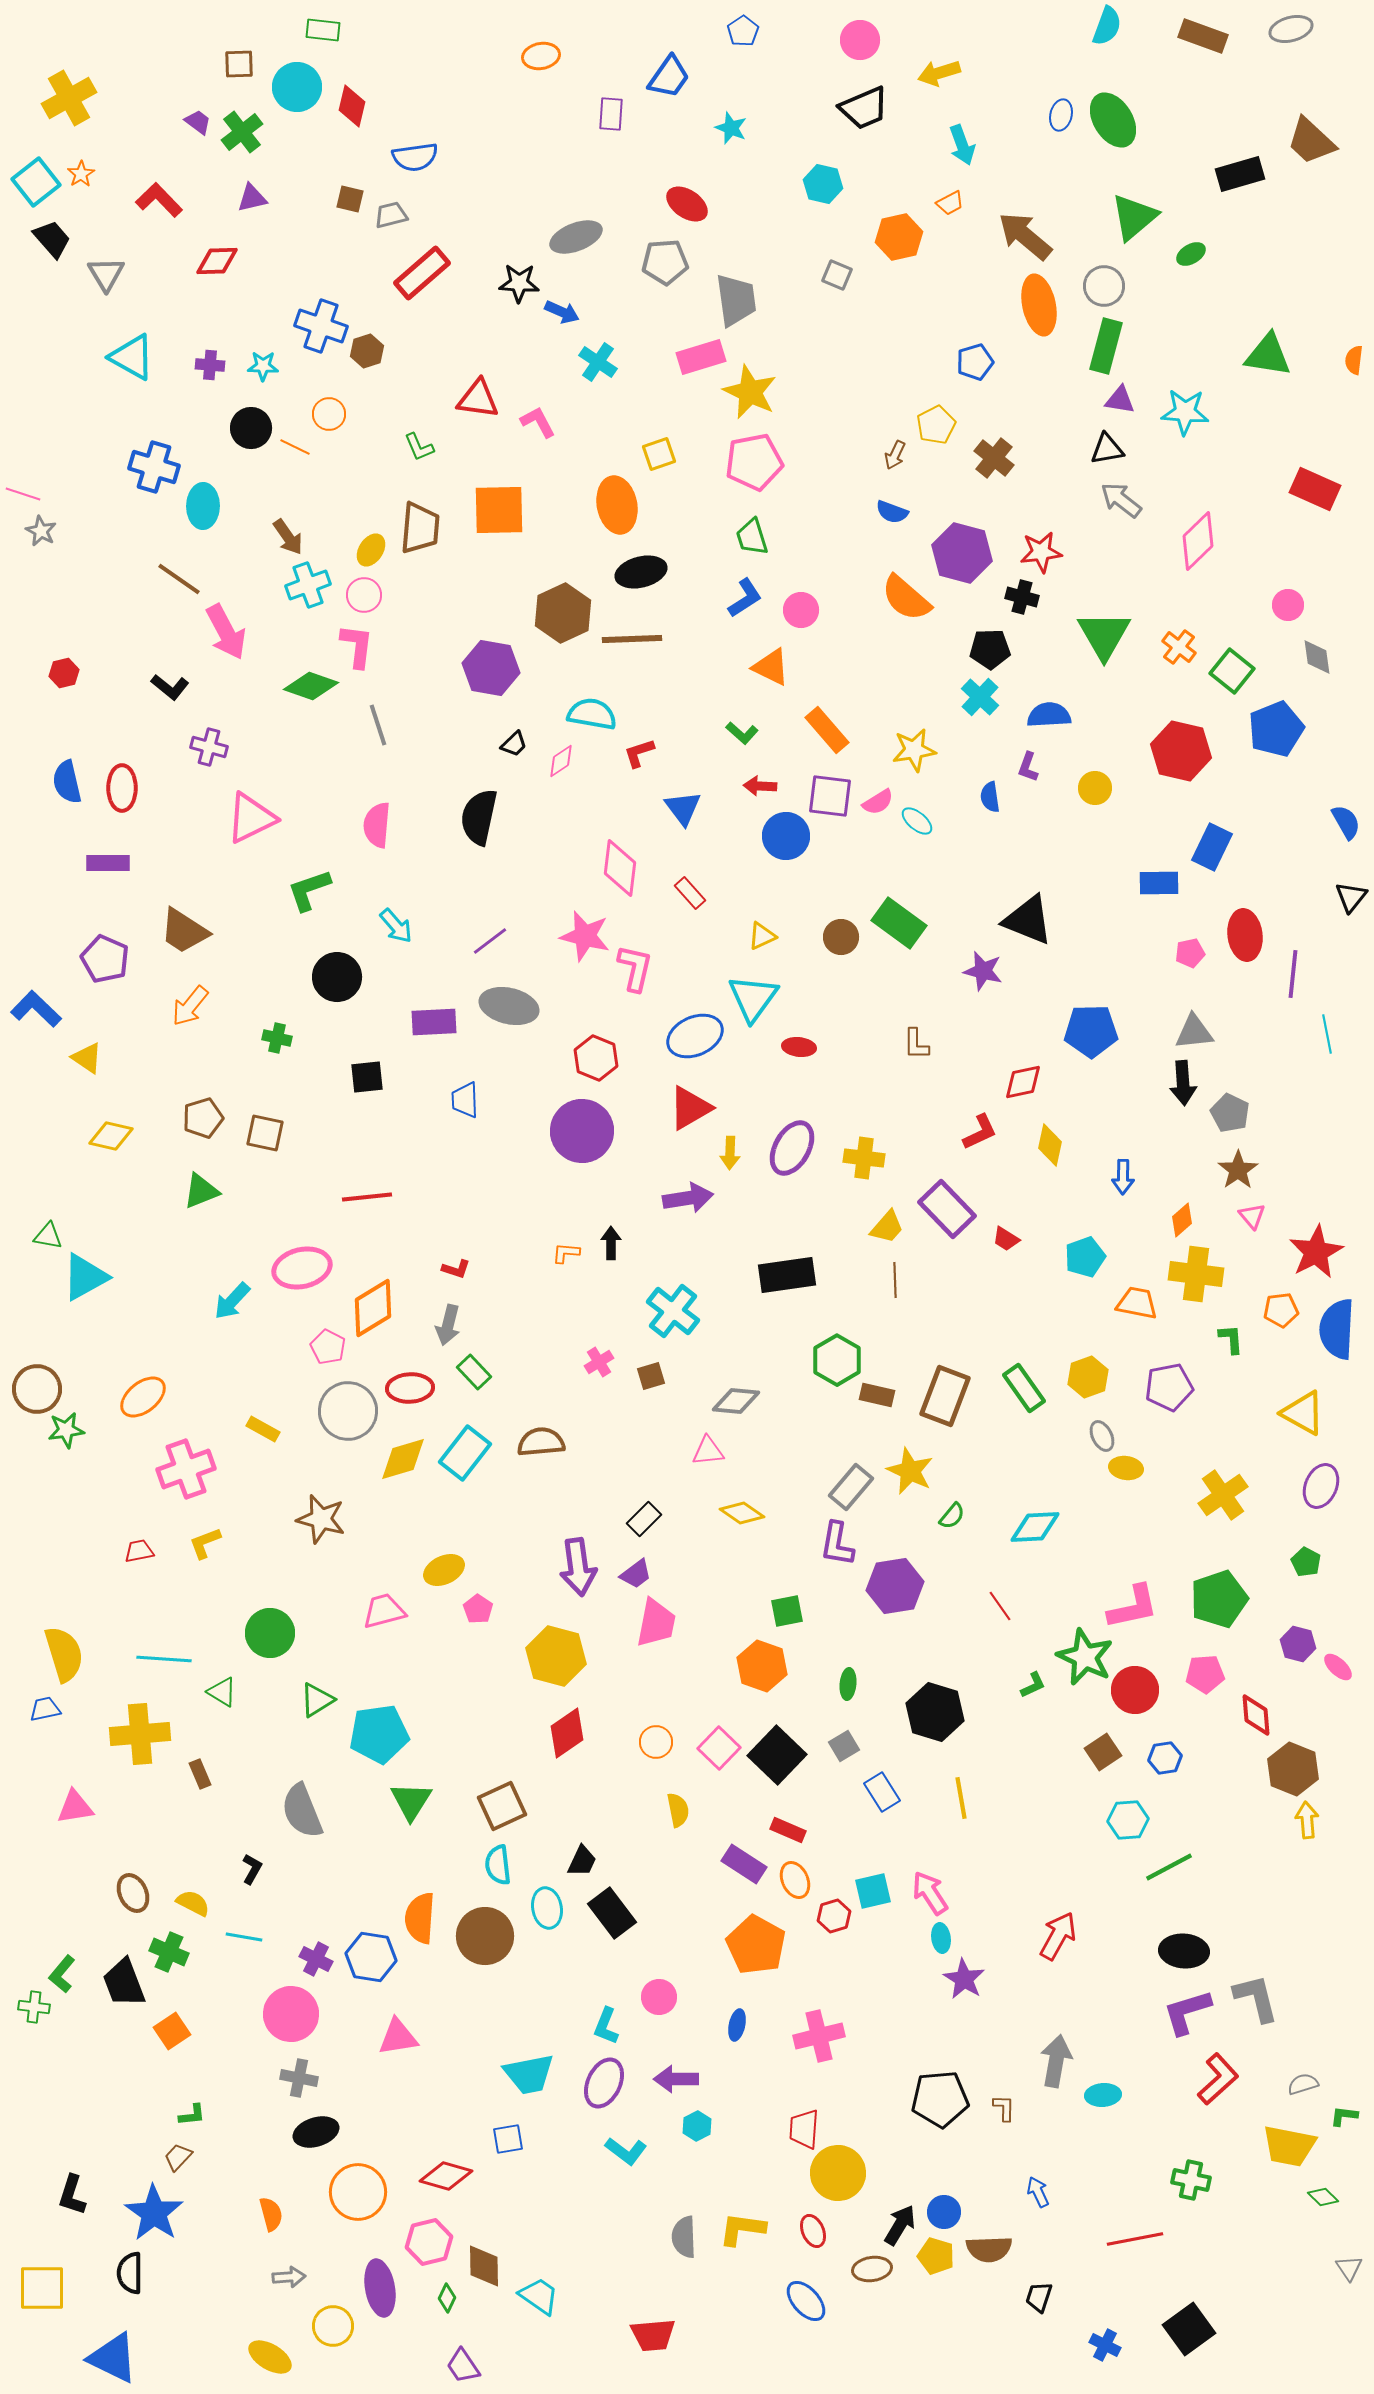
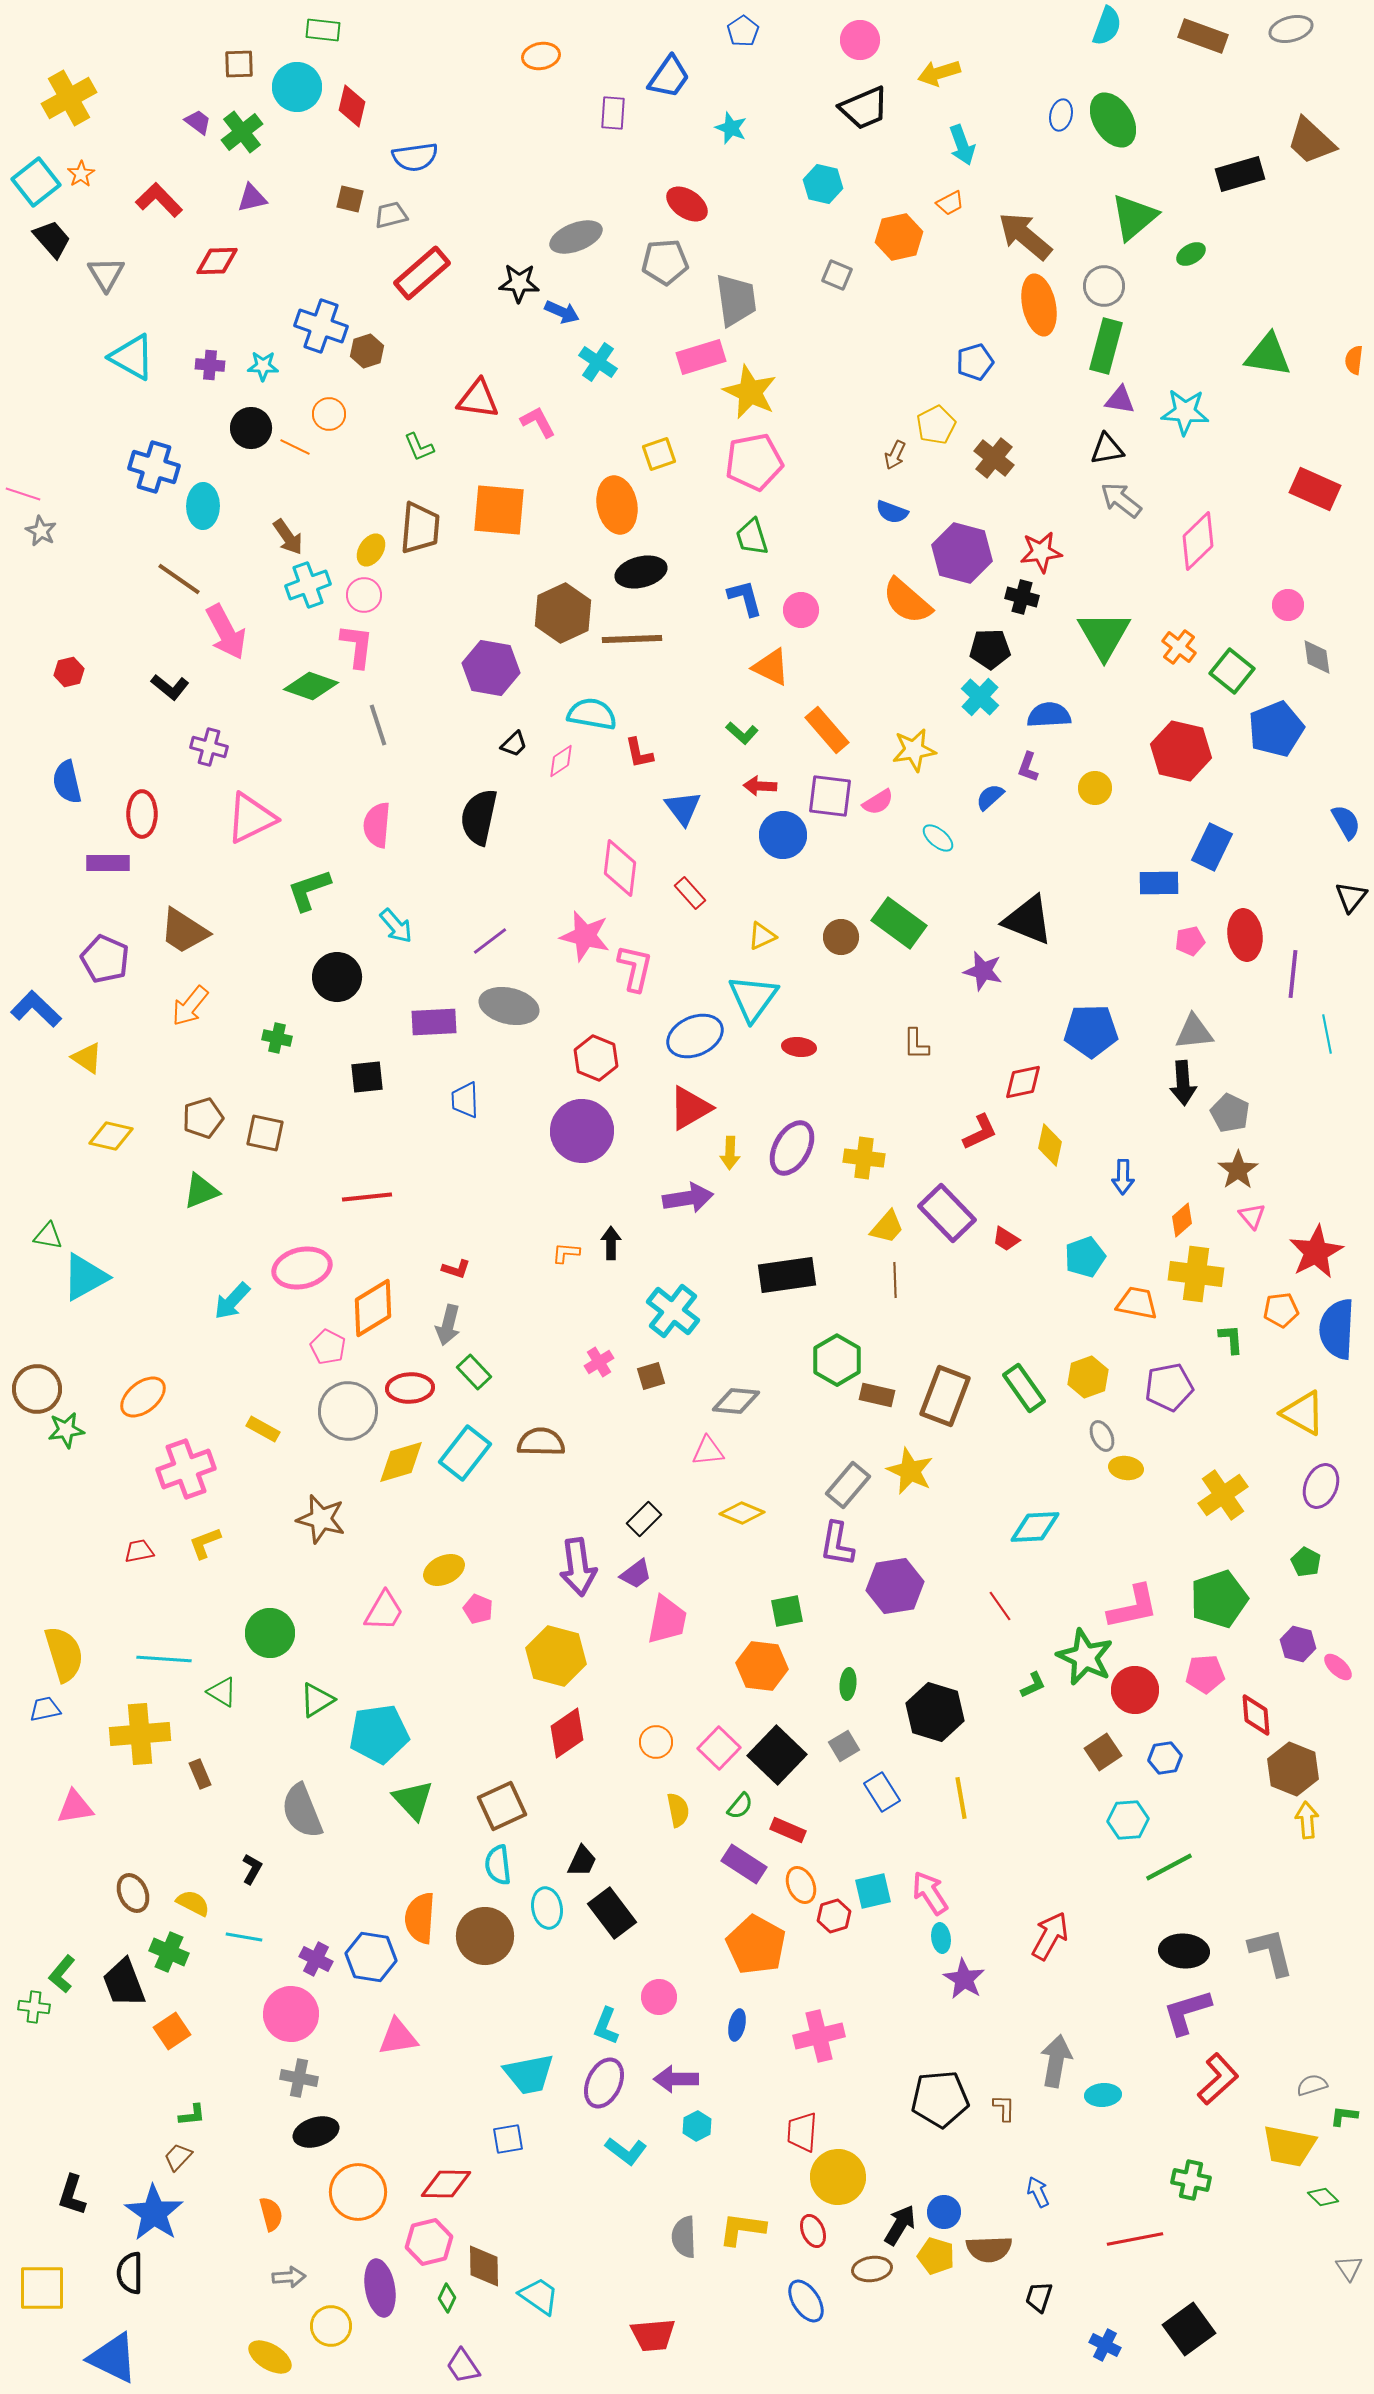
purple rectangle at (611, 114): moved 2 px right, 1 px up
orange square at (499, 510): rotated 6 degrees clockwise
blue L-shape at (745, 598): rotated 72 degrees counterclockwise
orange semicircle at (906, 598): moved 1 px right, 3 px down
red hexagon at (64, 673): moved 5 px right, 1 px up
red L-shape at (639, 753): rotated 84 degrees counterclockwise
red ellipse at (122, 788): moved 20 px right, 26 px down
blue semicircle at (990, 797): rotated 56 degrees clockwise
cyan ellipse at (917, 821): moved 21 px right, 17 px down
blue circle at (786, 836): moved 3 px left, 1 px up
pink pentagon at (1190, 953): moved 12 px up
purple rectangle at (947, 1209): moved 4 px down
brown semicircle at (541, 1442): rotated 6 degrees clockwise
yellow diamond at (403, 1459): moved 2 px left, 3 px down
gray rectangle at (851, 1487): moved 3 px left, 2 px up
yellow diamond at (742, 1513): rotated 12 degrees counterclockwise
green semicircle at (952, 1516): moved 212 px left, 290 px down
pink pentagon at (478, 1609): rotated 12 degrees counterclockwise
pink trapezoid at (384, 1611): rotated 135 degrees clockwise
pink trapezoid at (656, 1623): moved 11 px right, 3 px up
orange hexagon at (762, 1666): rotated 12 degrees counterclockwise
green triangle at (411, 1801): moved 2 px right, 1 px up; rotated 15 degrees counterclockwise
orange ellipse at (795, 1880): moved 6 px right, 5 px down
red arrow at (1058, 1936): moved 8 px left
gray L-shape at (1256, 1998): moved 15 px right, 46 px up
gray semicircle at (1303, 2084): moved 9 px right, 1 px down
red trapezoid at (804, 2129): moved 2 px left, 3 px down
yellow circle at (838, 2173): moved 4 px down
red diamond at (446, 2176): moved 8 px down; rotated 15 degrees counterclockwise
blue ellipse at (806, 2301): rotated 9 degrees clockwise
yellow circle at (333, 2326): moved 2 px left
